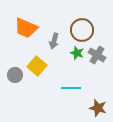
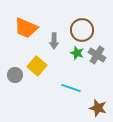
gray arrow: rotated 14 degrees counterclockwise
cyan line: rotated 18 degrees clockwise
